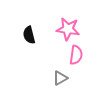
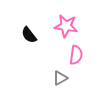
pink star: moved 2 px left, 3 px up
black semicircle: rotated 24 degrees counterclockwise
